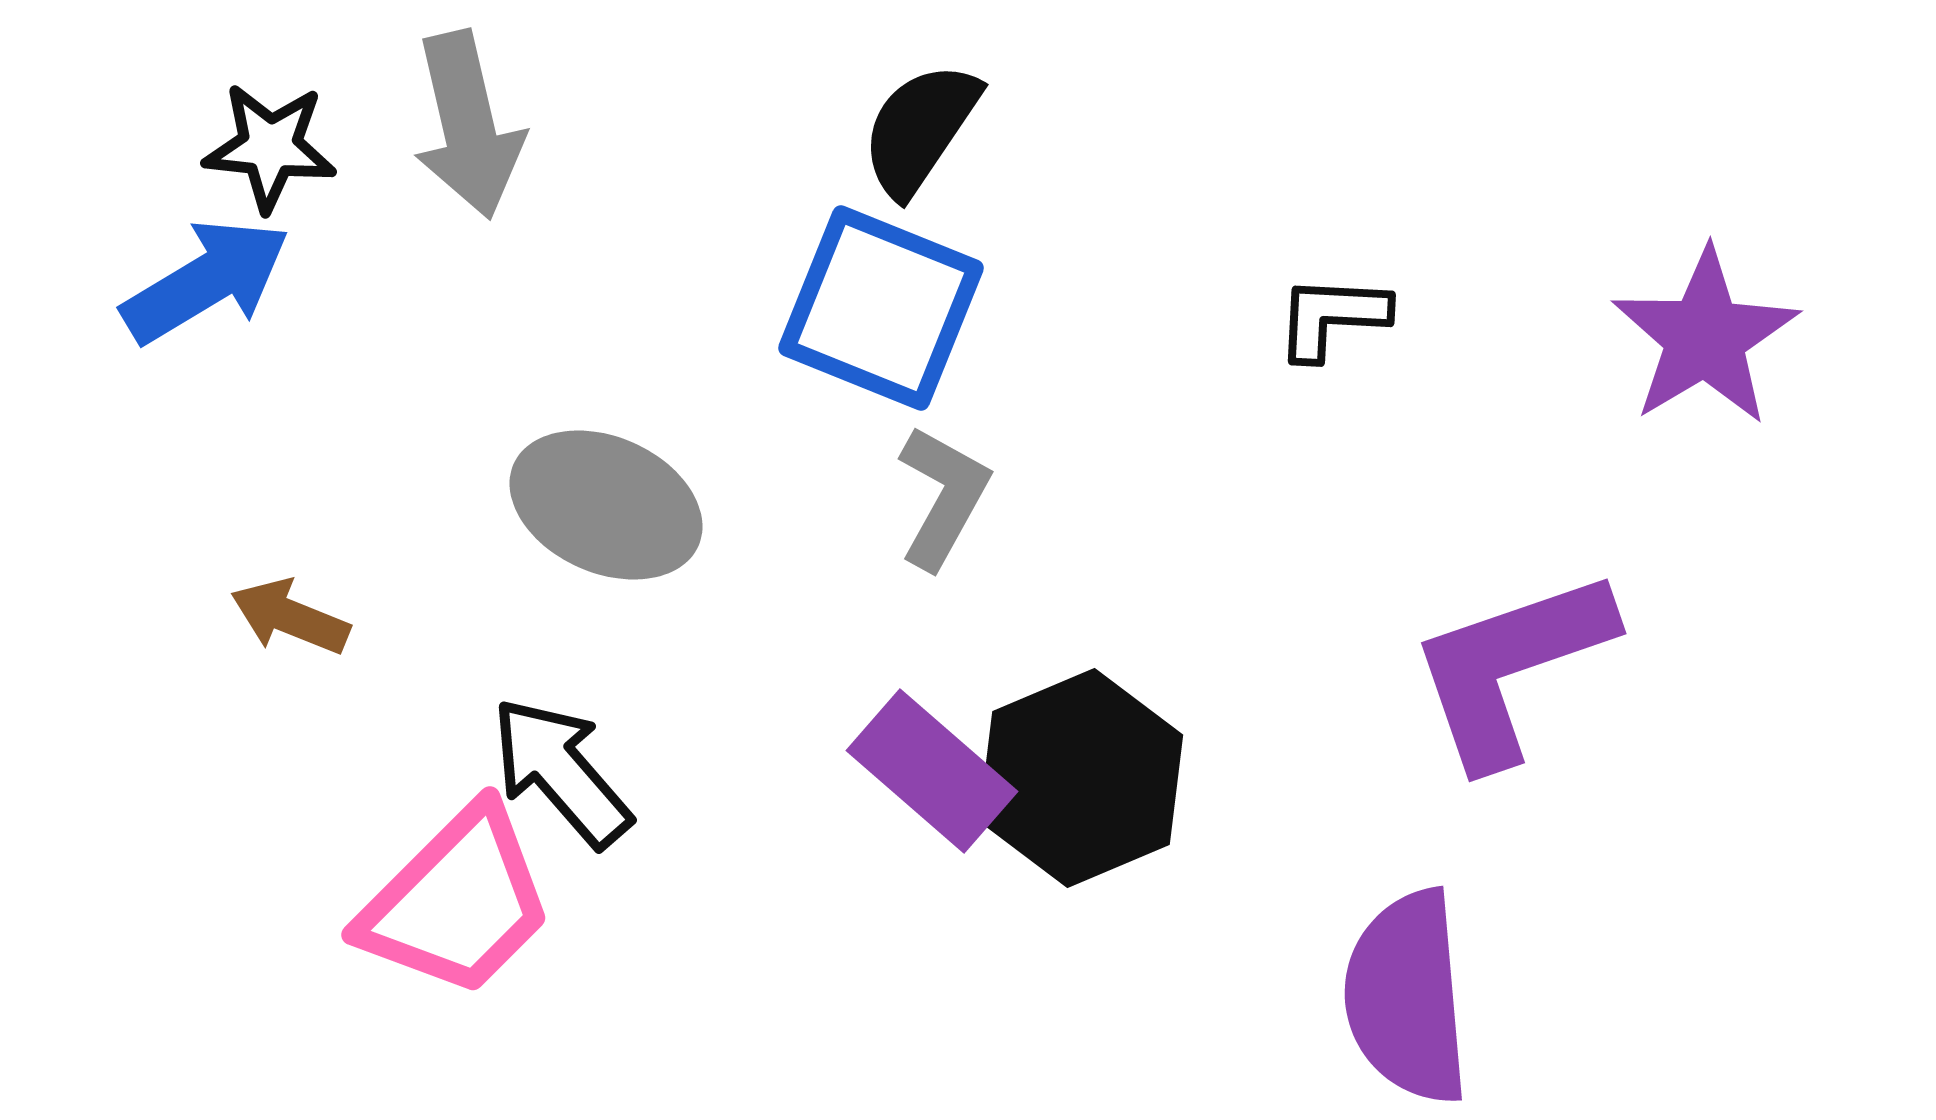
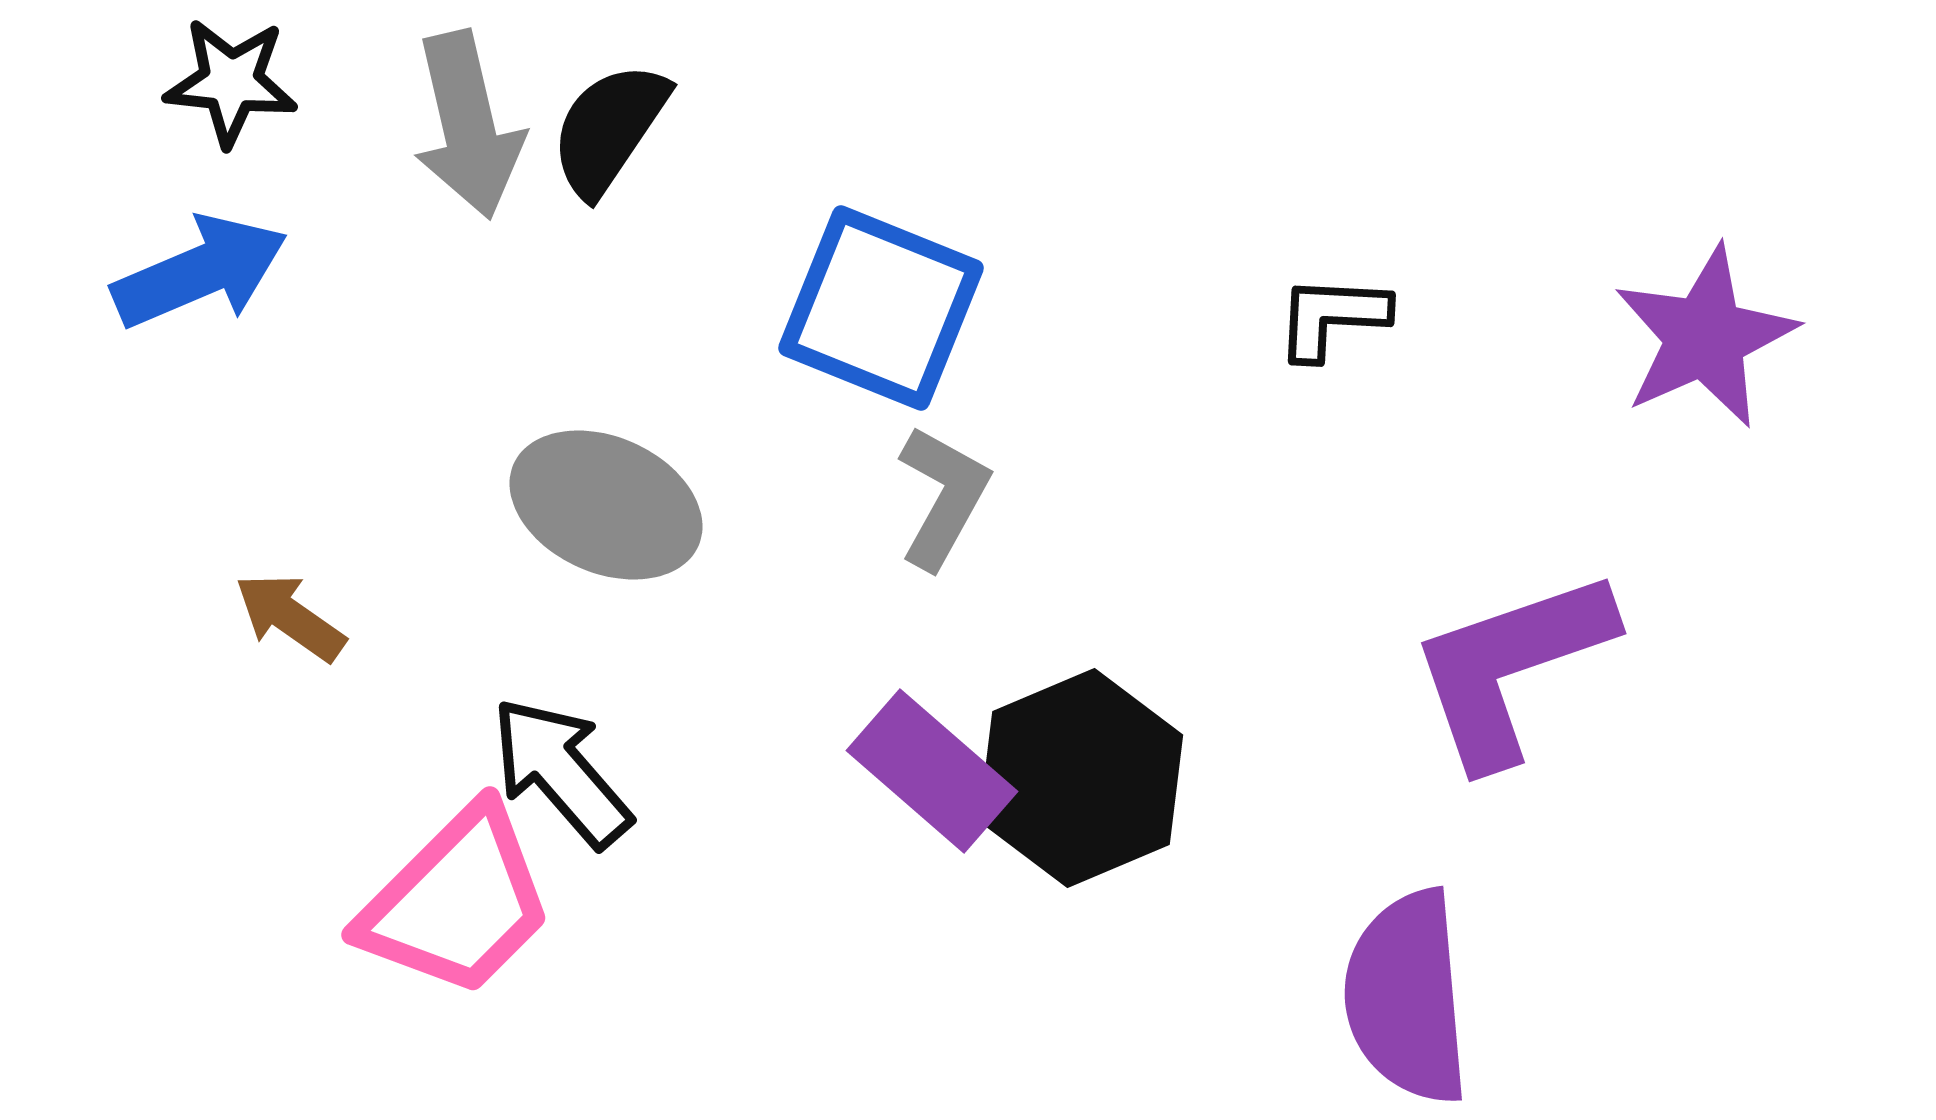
black semicircle: moved 311 px left
black star: moved 39 px left, 65 px up
blue arrow: moved 6 px left, 9 px up; rotated 8 degrees clockwise
purple star: rotated 7 degrees clockwise
brown arrow: rotated 13 degrees clockwise
